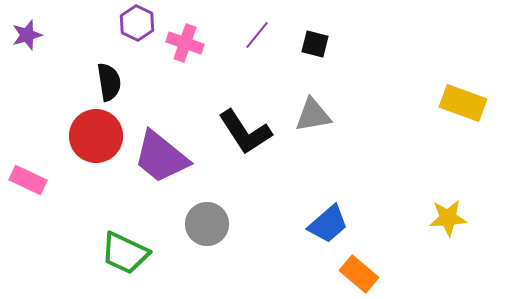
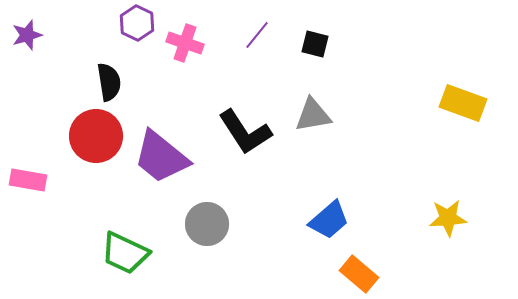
pink rectangle: rotated 15 degrees counterclockwise
blue trapezoid: moved 1 px right, 4 px up
